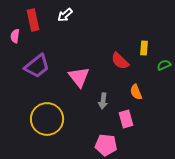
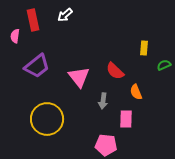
red semicircle: moved 5 px left, 10 px down
pink rectangle: rotated 18 degrees clockwise
